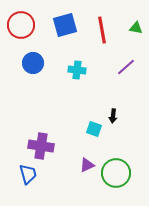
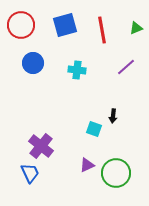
green triangle: rotated 32 degrees counterclockwise
purple cross: rotated 30 degrees clockwise
blue trapezoid: moved 2 px right, 1 px up; rotated 10 degrees counterclockwise
